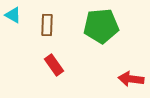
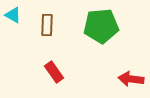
red rectangle: moved 7 px down
